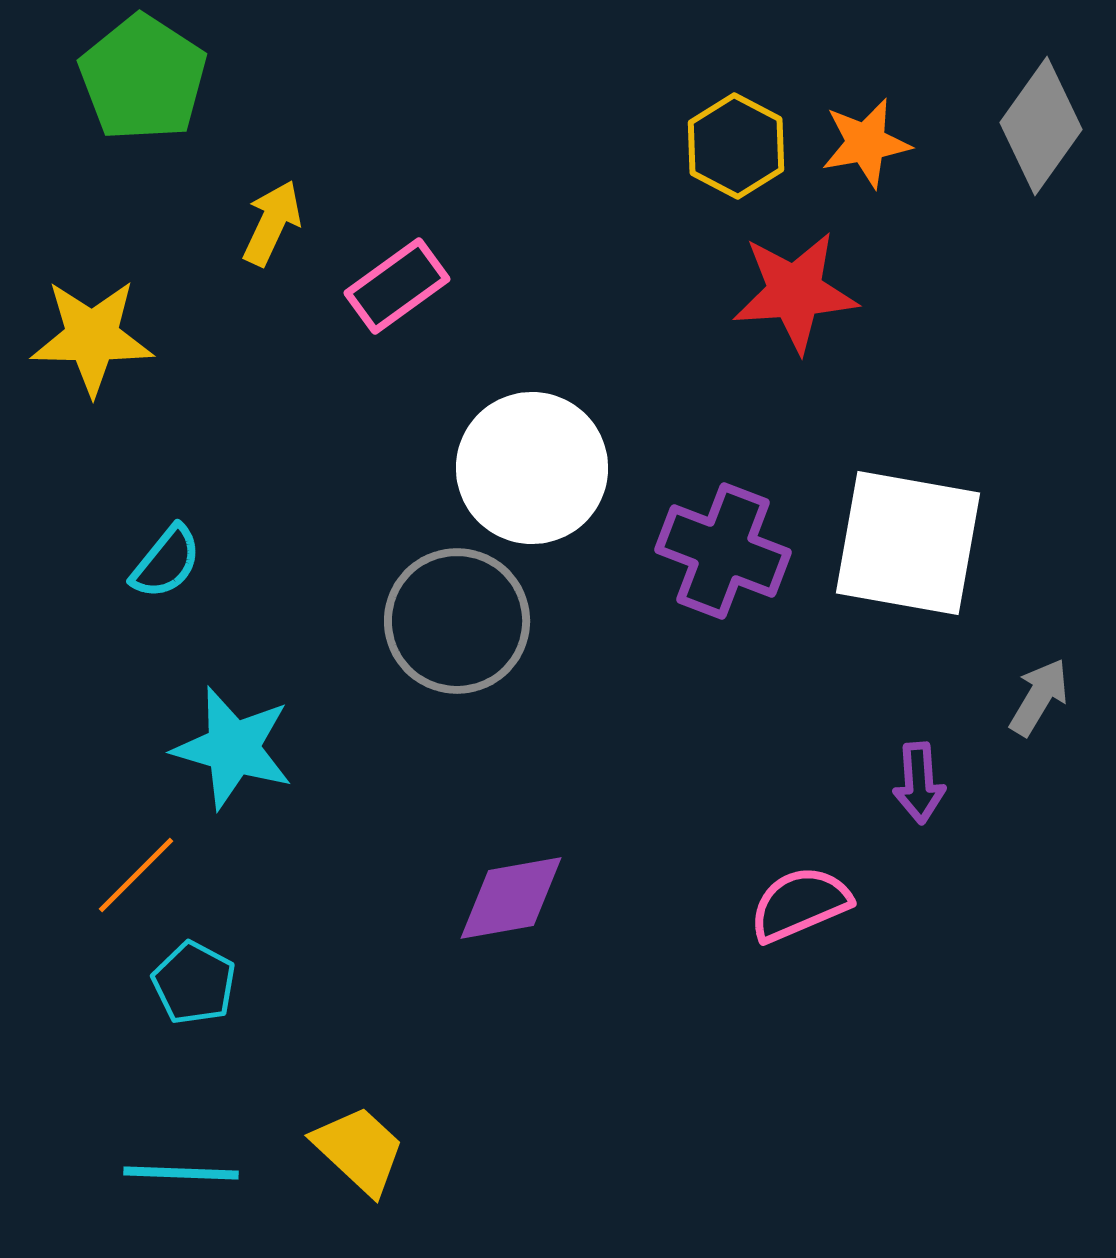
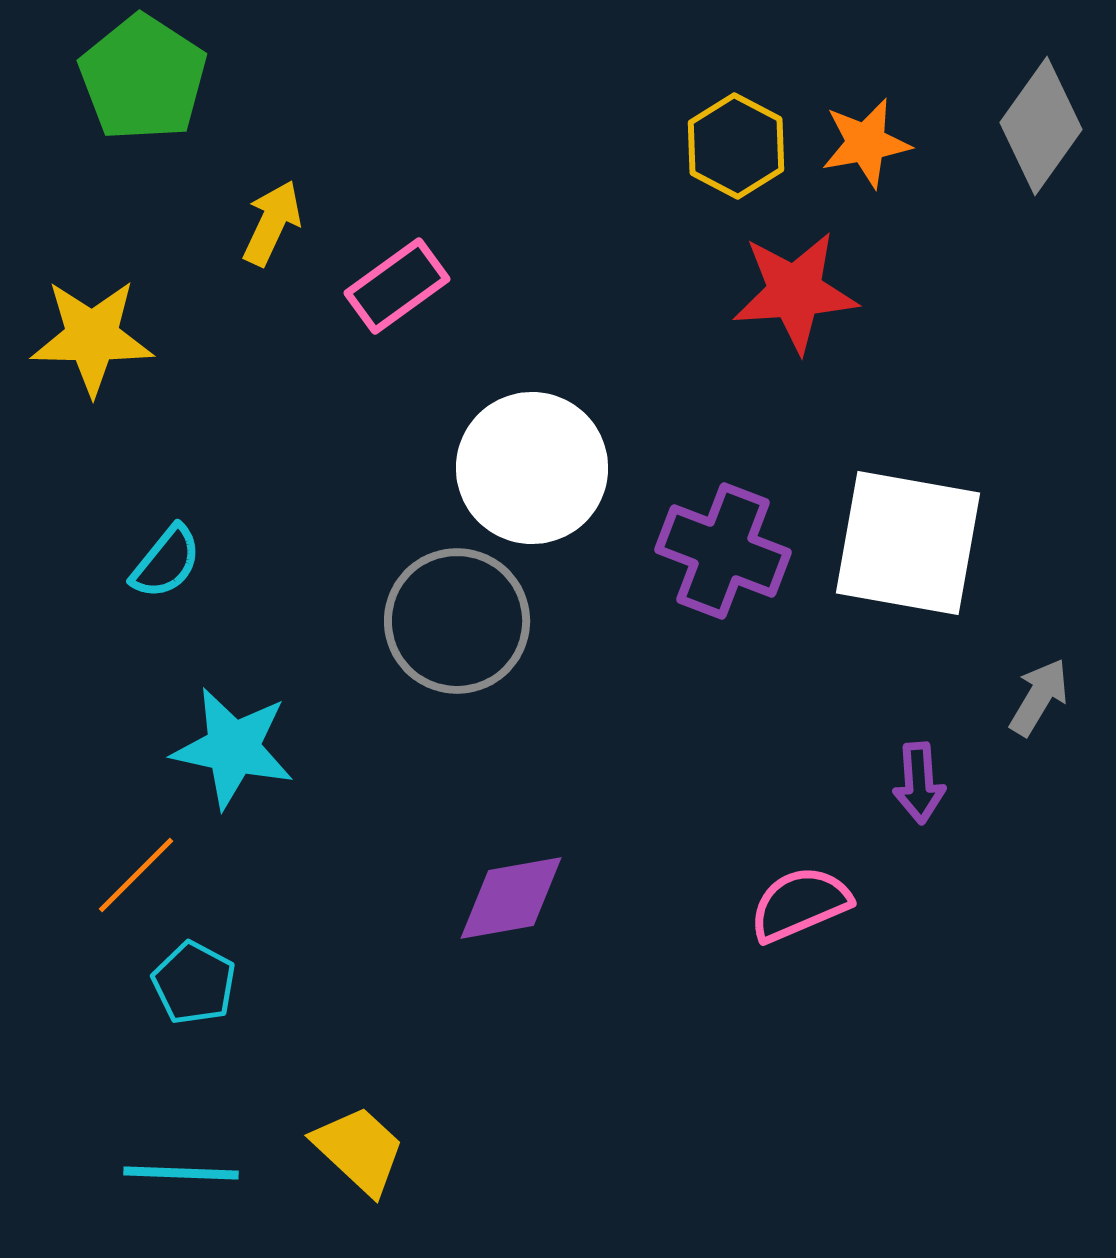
cyan star: rotated 4 degrees counterclockwise
